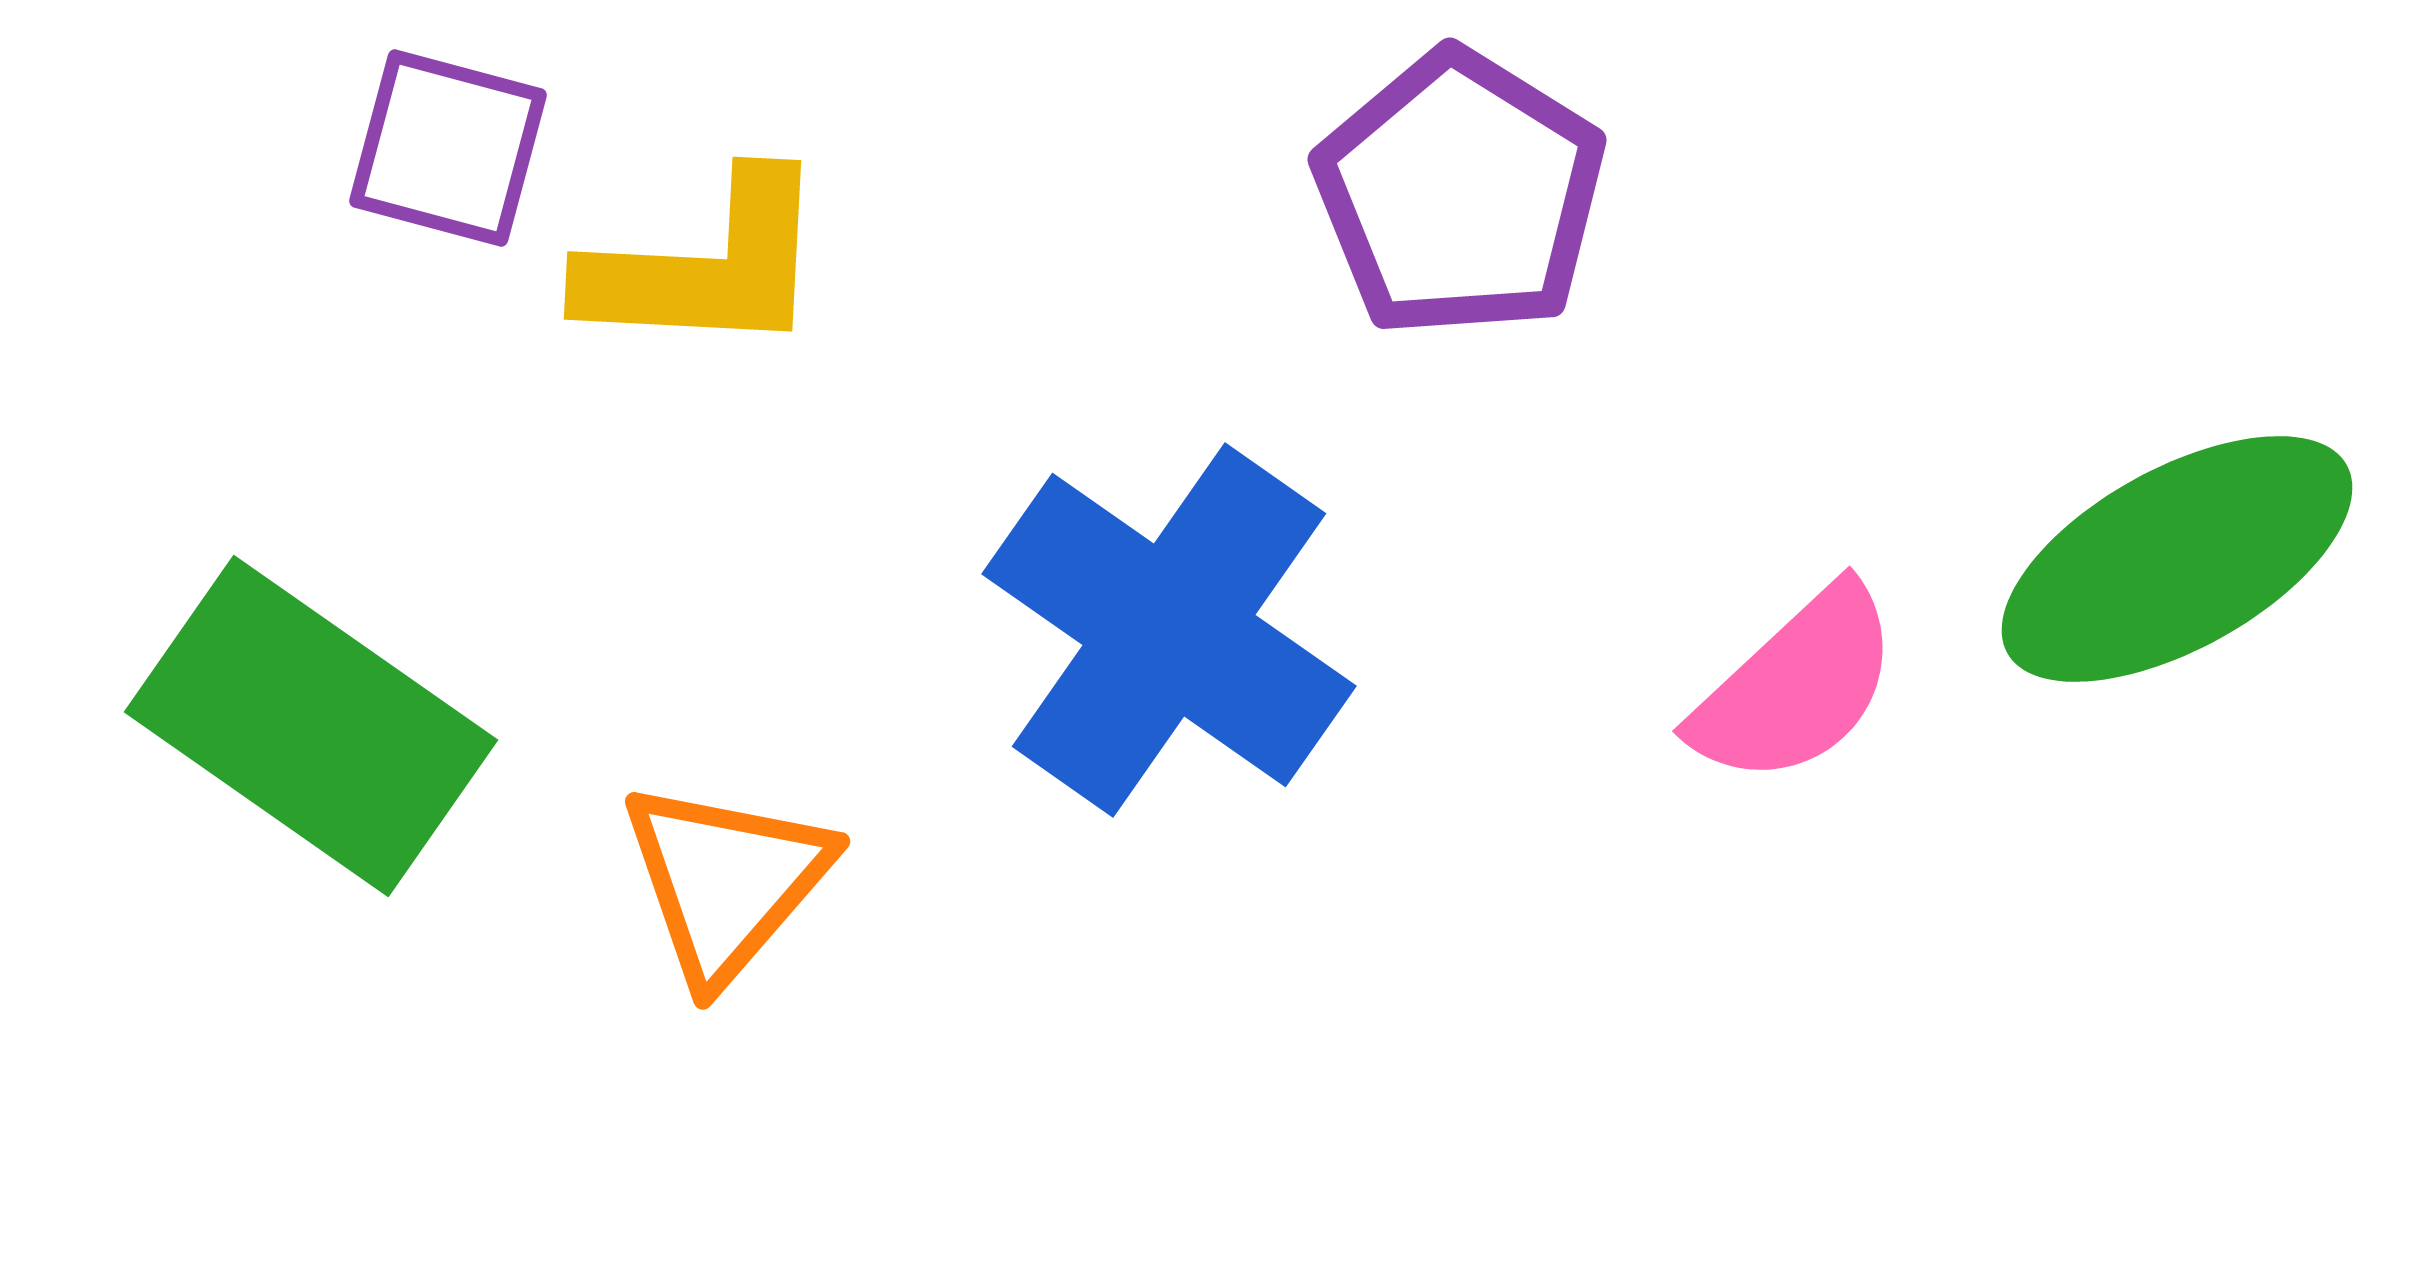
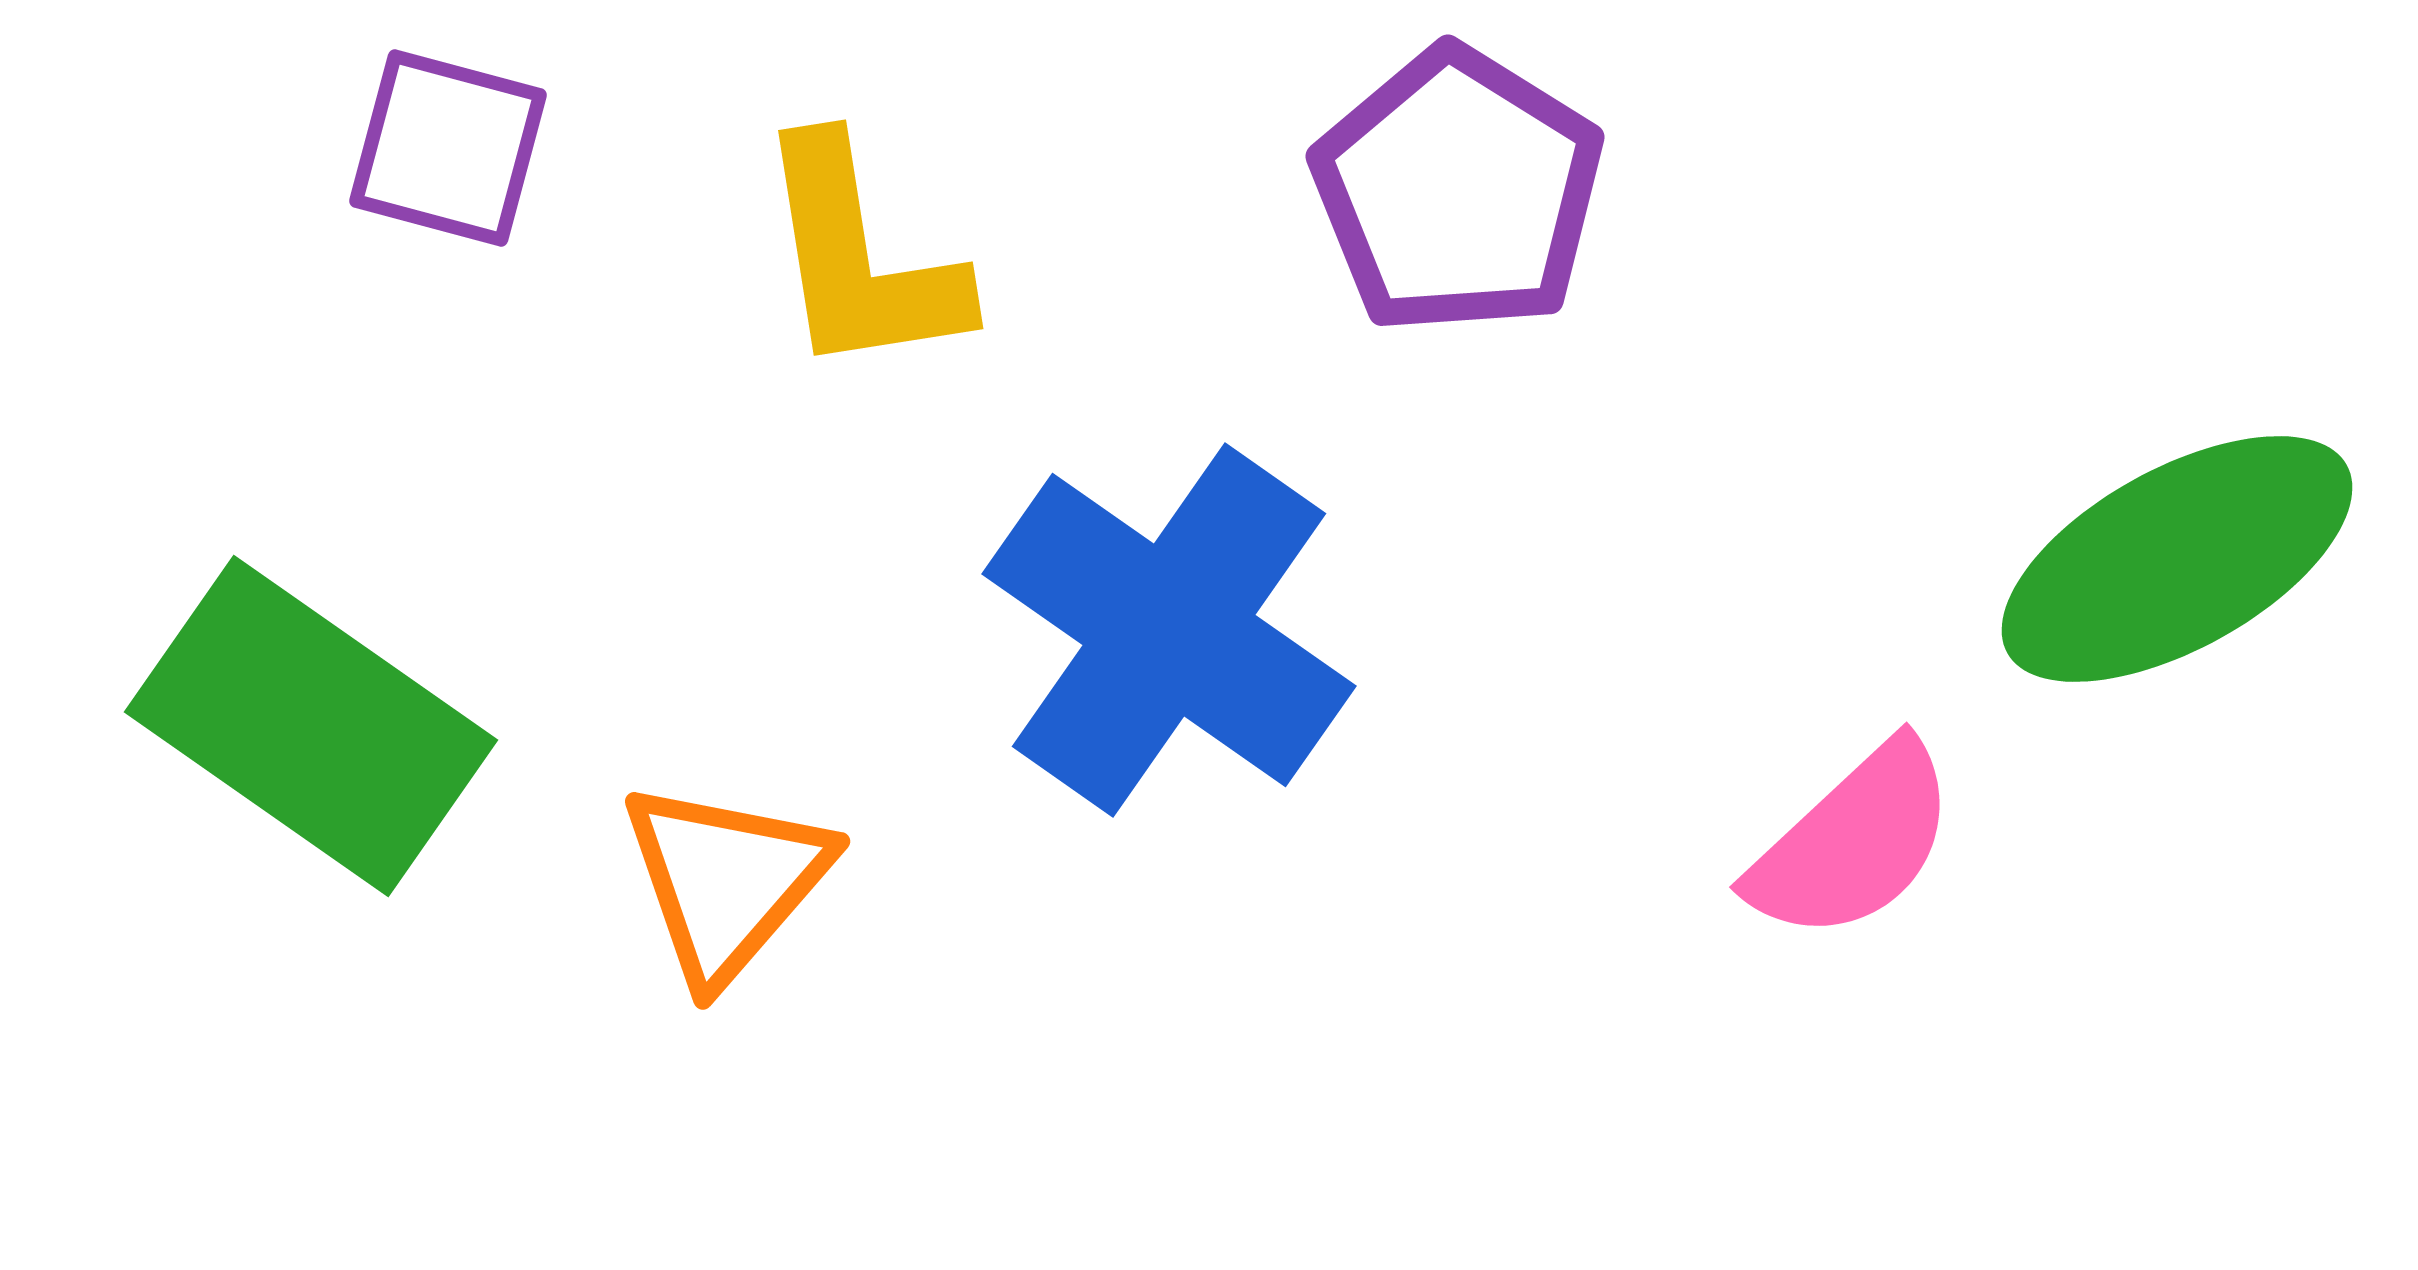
purple pentagon: moved 2 px left, 3 px up
yellow L-shape: moved 154 px right, 8 px up; rotated 78 degrees clockwise
pink semicircle: moved 57 px right, 156 px down
